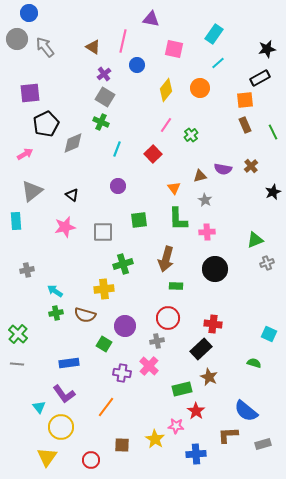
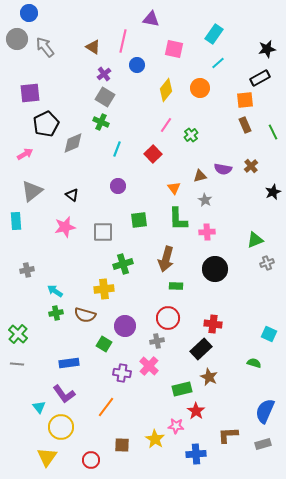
blue semicircle at (246, 411): moved 19 px right; rotated 75 degrees clockwise
